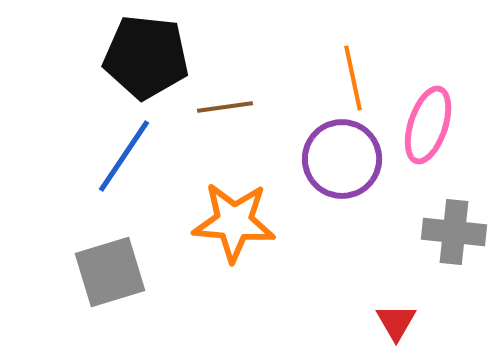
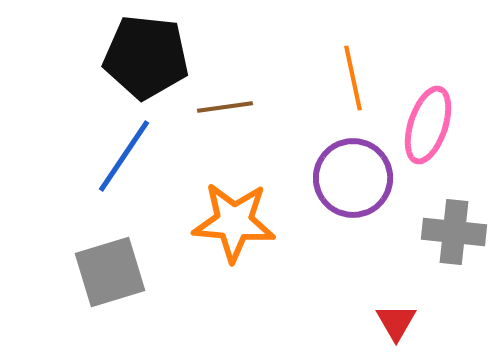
purple circle: moved 11 px right, 19 px down
